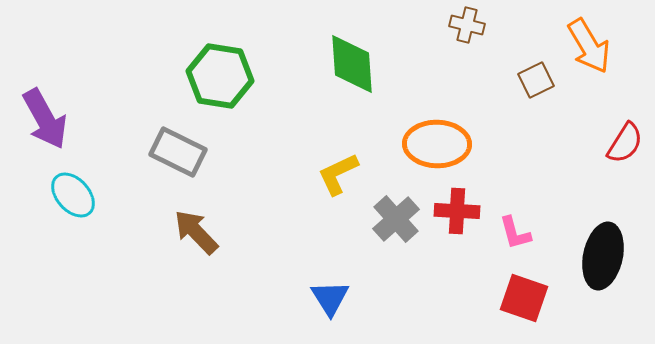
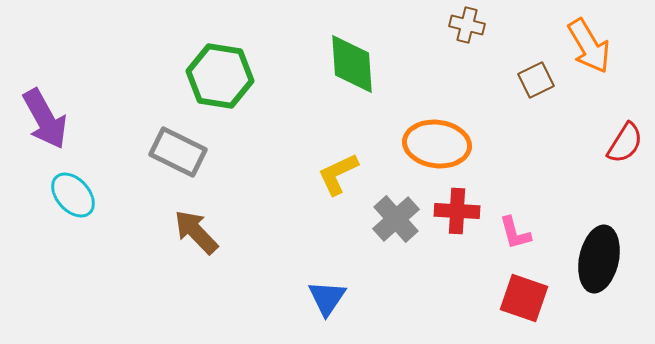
orange ellipse: rotated 6 degrees clockwise
black ellipse: moved 4 px left, 3 px down
blue triangle: moved 3 px left; rotated 6 degrees clockwise
